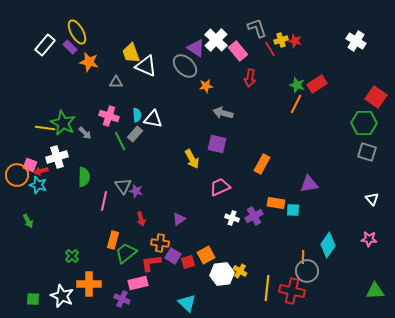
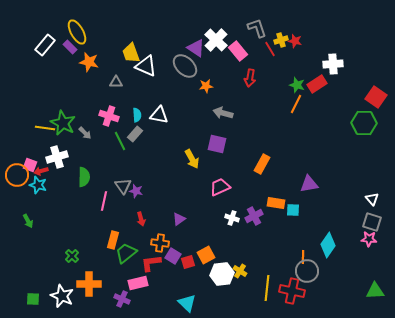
white cross at (356, 41): moved 23 px left, 23 px down; rotated 36 degrees counterclockwise
white triangle at (153, 119): moved 6 px right, 4 px up
gray square at (367, 152): moved 5 px right, 70 px down
